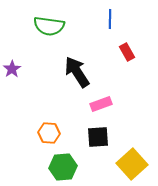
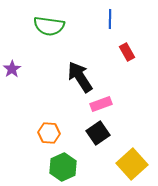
black arrow: moved 3 px right, 5 px down
black square: moved 4 px up; rotated 30 degrees counterclockwise
green hexagon: rotated 20 degrees counterclockwise
